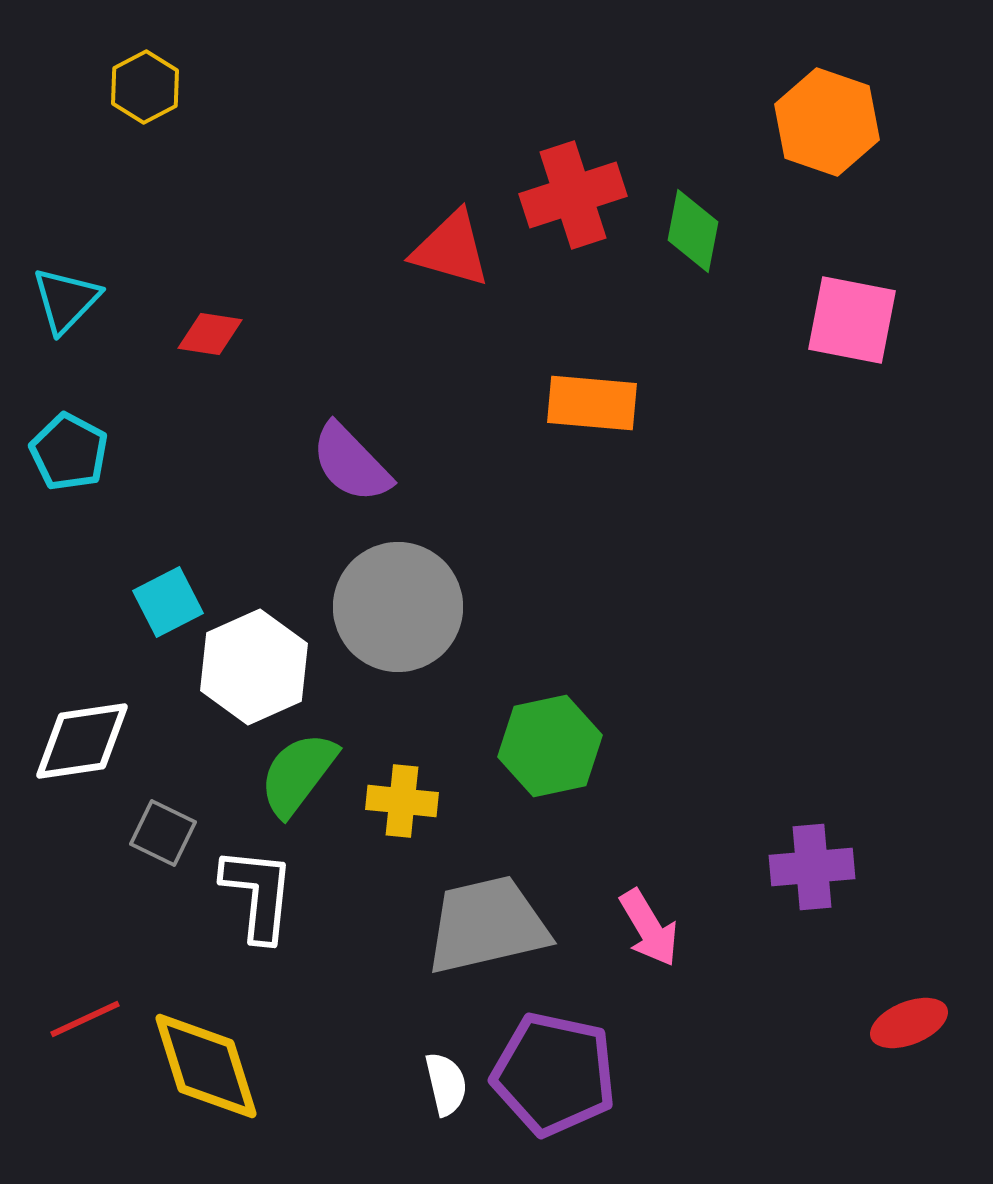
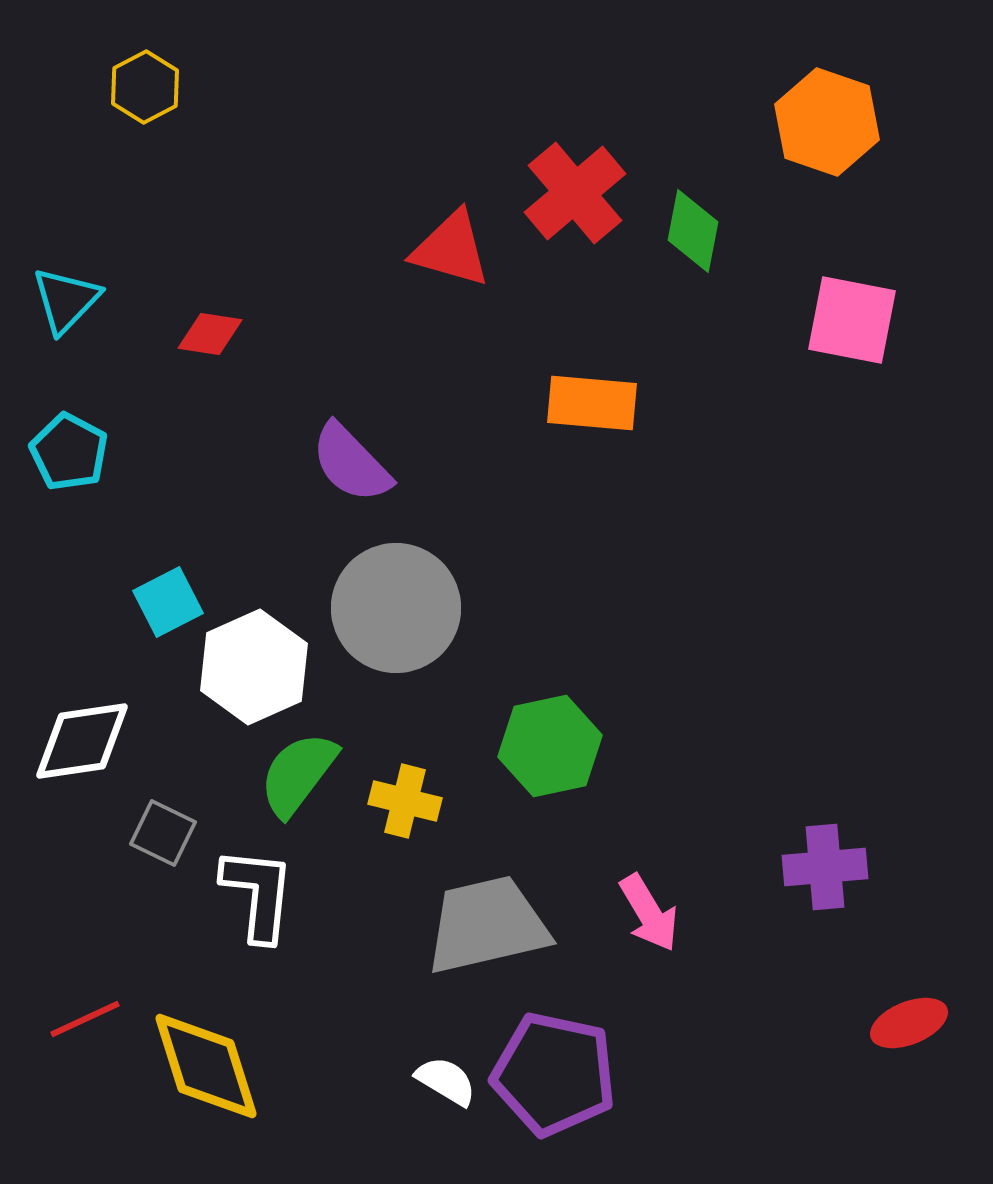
red cross: moved 2 px right, 2 px up; rotated 22 degrees counterclockwise
gray circle: moved 2 px left, 1 px down
yellow cross: moved 3 px right; rotated 8 degrees clockwise
purple cross: moved 13 px right
pink arrow: moved 15 px up
white semicircle: moved 3 px up; rotated 46 degrees counterclockwise
